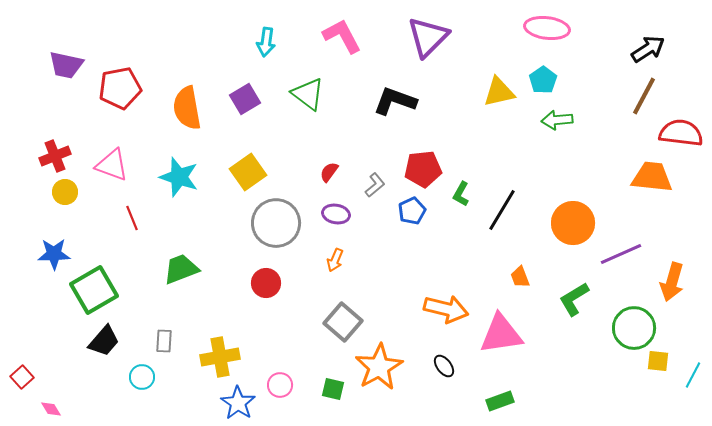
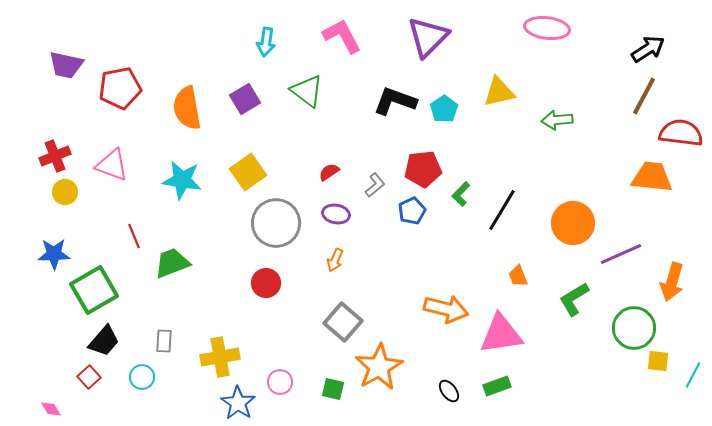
cyan pentagon at (543, 80): moved 99 px left, 29 px down
green triangle at (308, 94): moved 1 px left, 3 px up
red semicircle at (329, 172): rotated 20 degrees clockwise
cyan star at (179, 177): moved 3 px right, 3 px down; rotated 9 degrees counterclockwise
green L-shape at (461, 194): rotated 15 degrees clockwise
red line at (132, 218): moved 2 px right, 18 px down
green trapezoid at (181, 269): moved 9 px left, 6 px up
orange trapezoid at (520, 277): moved 2 px left, 1 px up
black ellipse at (444, 366): moved 5 px right, 25 px down
red square at (22, 377): moved 67 px right
pink circle at (280, 385): moved 3 px up
green rectangle at (500, 401): moved 3 px left, 15 px up
